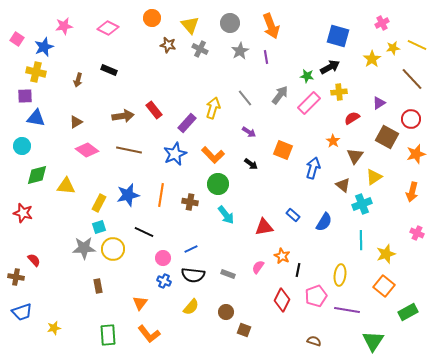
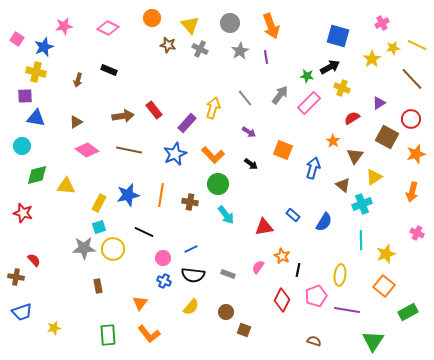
yellow cross at (339, 92): moved 3 px right, 4 px up; rotated 28 degrees clockwise
